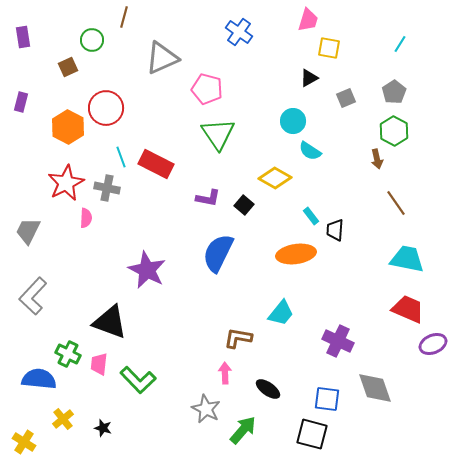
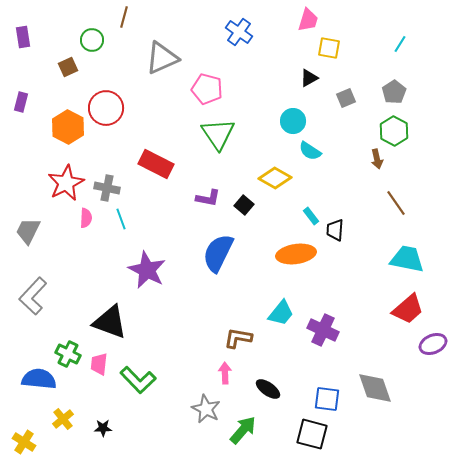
cyan line at (121, 157): moved 62 px down
red trapezoid at (408, 309): rotated 116 degrees clockwise
purple cross at (338, 341): moved 15 px left, 11 px up
black star at (103, 428): rotated 18 degrees counterclockwise
